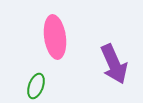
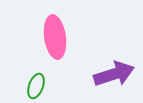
purple arrow: moved 10 px down; rotated 84 degrees counterclockwise
